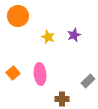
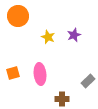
orange square: rotated 24 degrees clockwise
